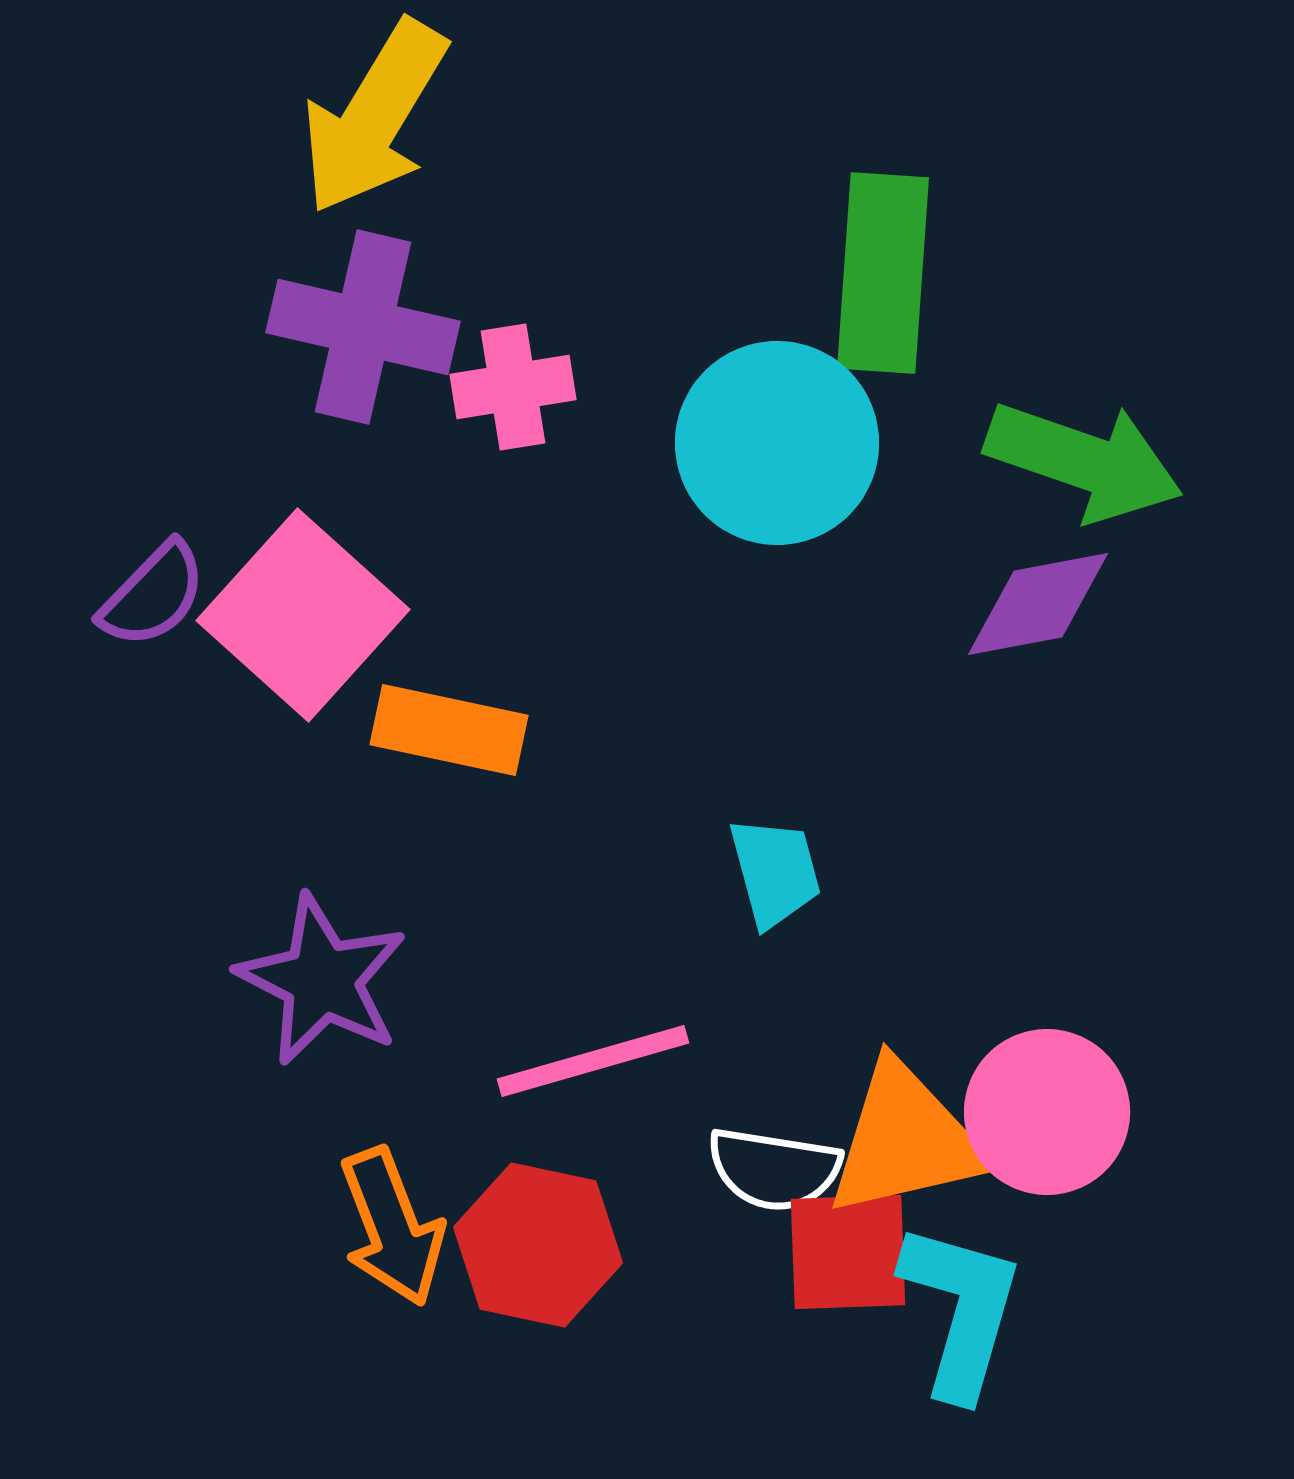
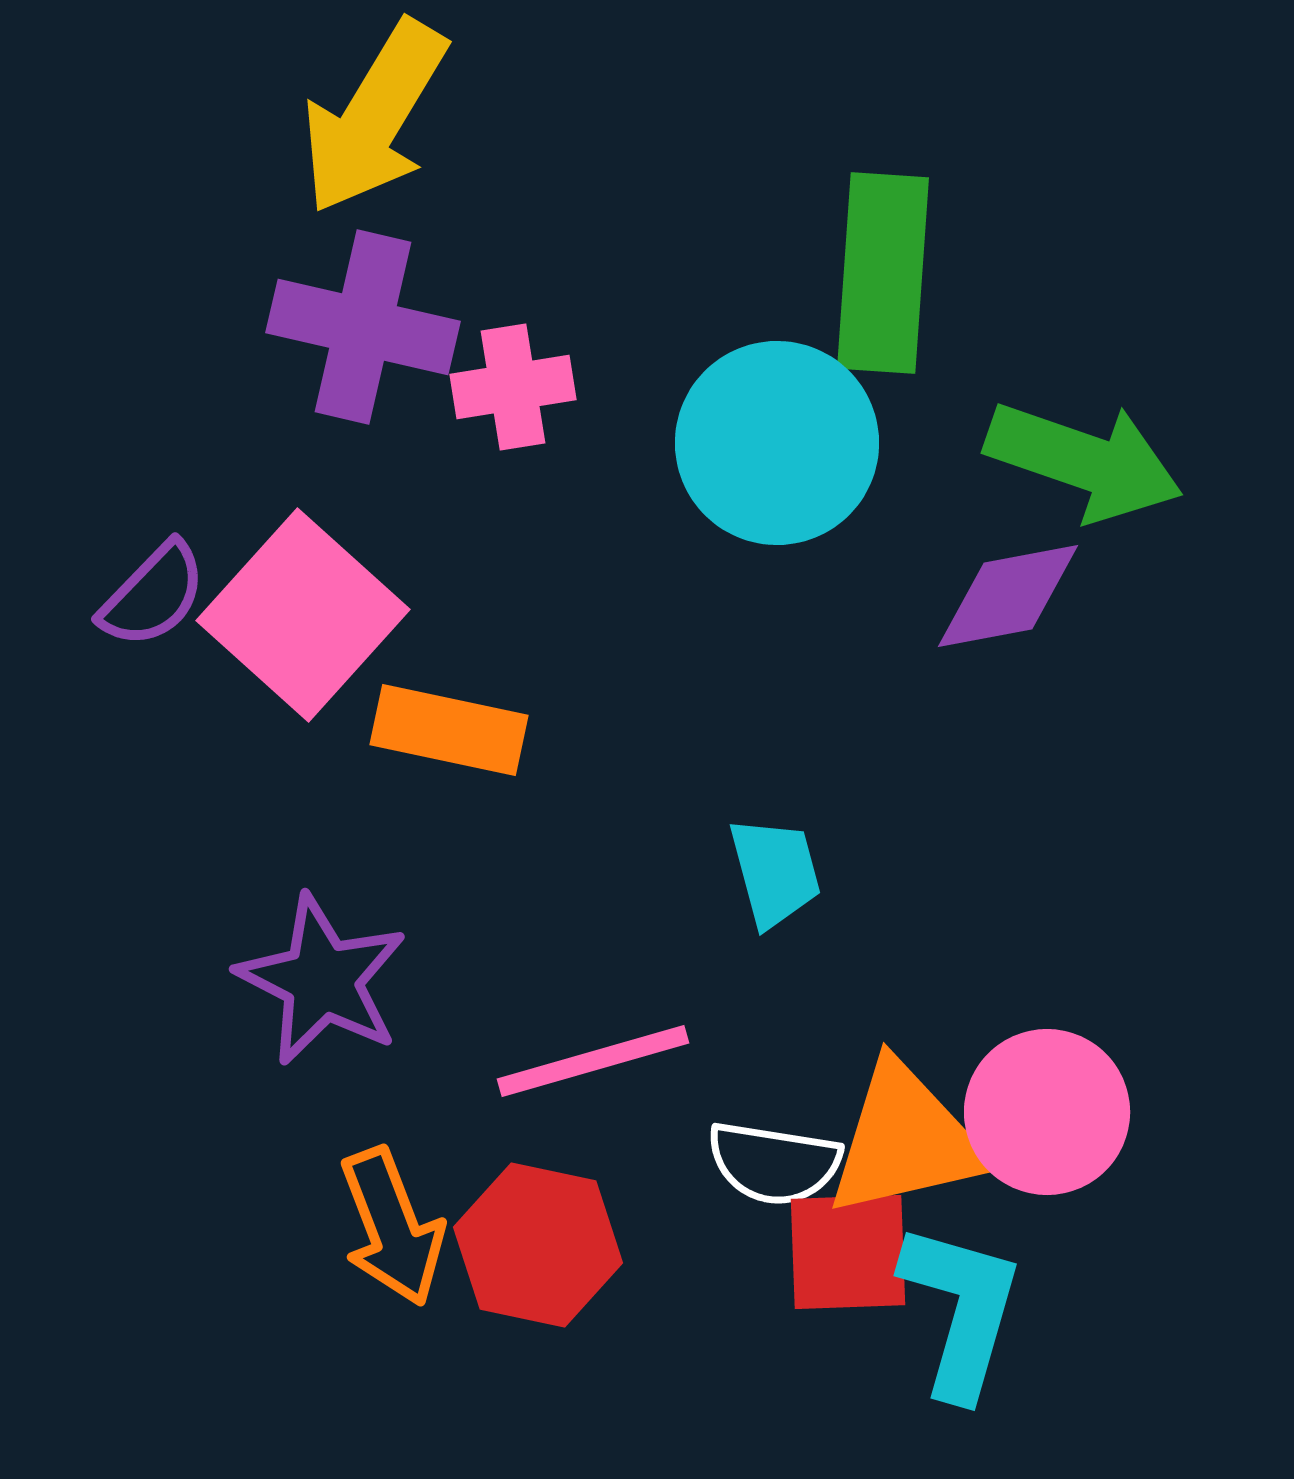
purple diamond: moved 30 px left, 8 px up
white semicircle: moved 6 px up
